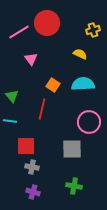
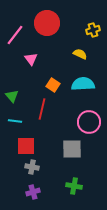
pink line: moved 4 px left, 3 px down; rotated 20 degrees counterclockwise
cyan line: moved 5 px right
purple cross: rotated 32 degrees counterclockwise
